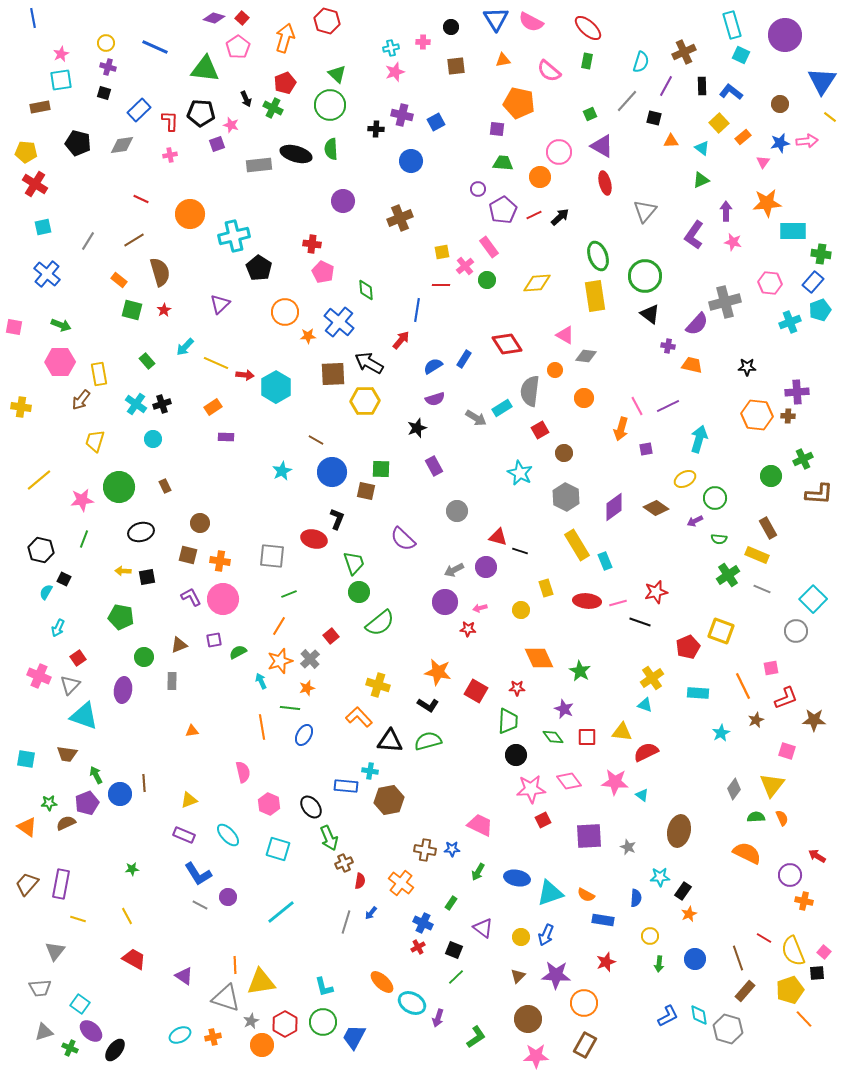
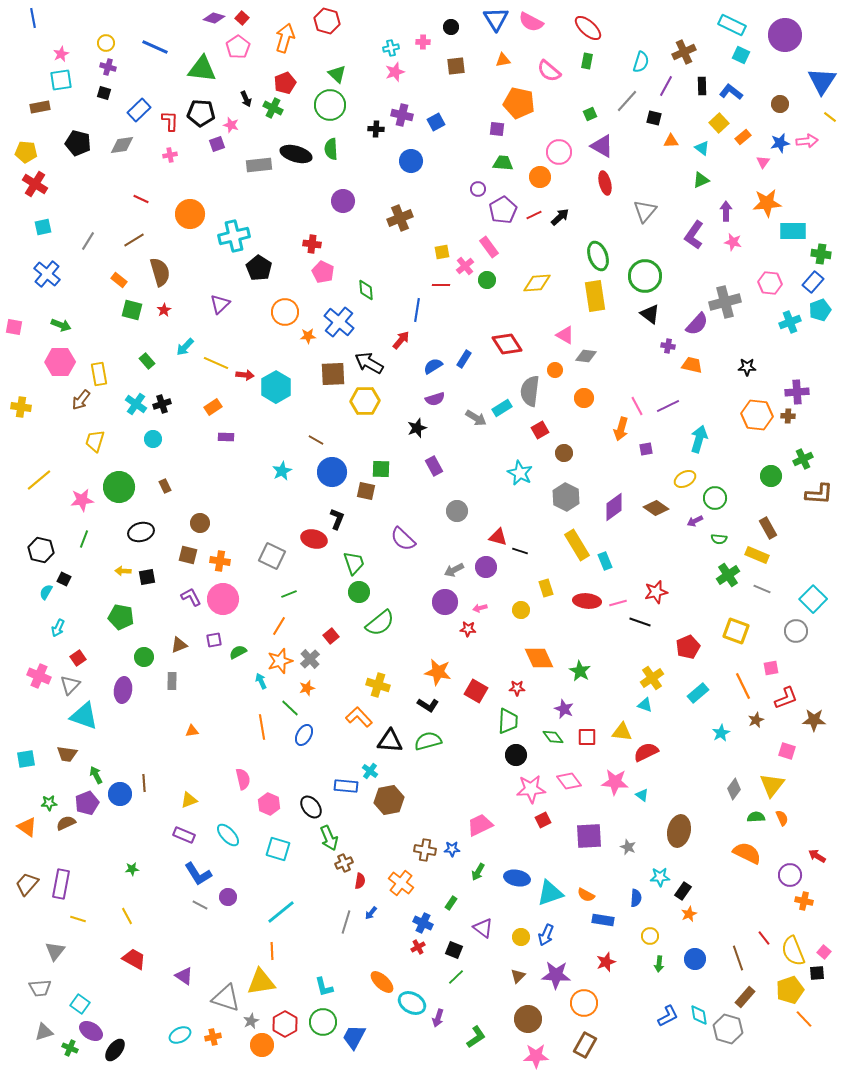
cyan rectangle at (732, 25): rotated 48 degrees counterclockwise
green triangle at (205, 69): moved 3 px left
gray square at (272, 556): rotated 20 degrees clockwise
yellow square at (721, 631): moved 15 px right
cyan rectangle at (698, 693): rotated 45 degrees counterclockwise
green line at (290, 708): rotated 36 degrees clockwise
cyan square at (26, 759): rotated 18 degrees counterclockwise
cyan cross at (370, 771): rotated 28 degrees clockwise
pink semicircle at (243, 772): moved 7 px down
pink trapezoid at (480, 825): rotated 52 degrees counterclockwise
red line at (764, 938): rotated 21 degrees clockwise
orange line at (235, 965): moved 37 px right, 14 px up
brown rectangle at (745, 991): moved 6 px down
purple ellipse at (91, 1031): rotated 10 degrees counterclockwise
